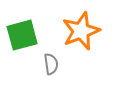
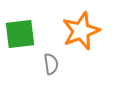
green square: moved 2 px left, 1 px up; rotated 8 degrees clockwise
